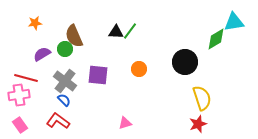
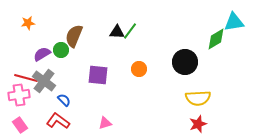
orange star: moved 7 px left
black triangle: moved 1 px right
brown semicircle: rotated 45 degrees clockwise
green circle: moved 4 px left, 1 px down
gray cross: moved 21 px left
yellow semicircle: moved 4 px left; rotated 105 degrees clockwise
pink triangle: moved 20 px left
